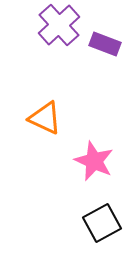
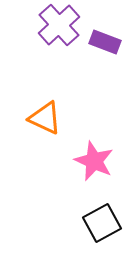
purple rectangle: moved 2 px up
